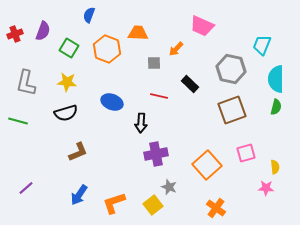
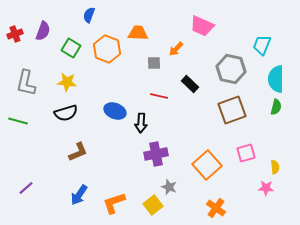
green square: moved 2 px right
blue ellipse: moved 3 px right, 9 px down
